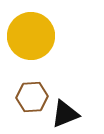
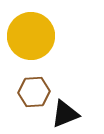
brown hexagon: moved 2 px right, 5 px up
